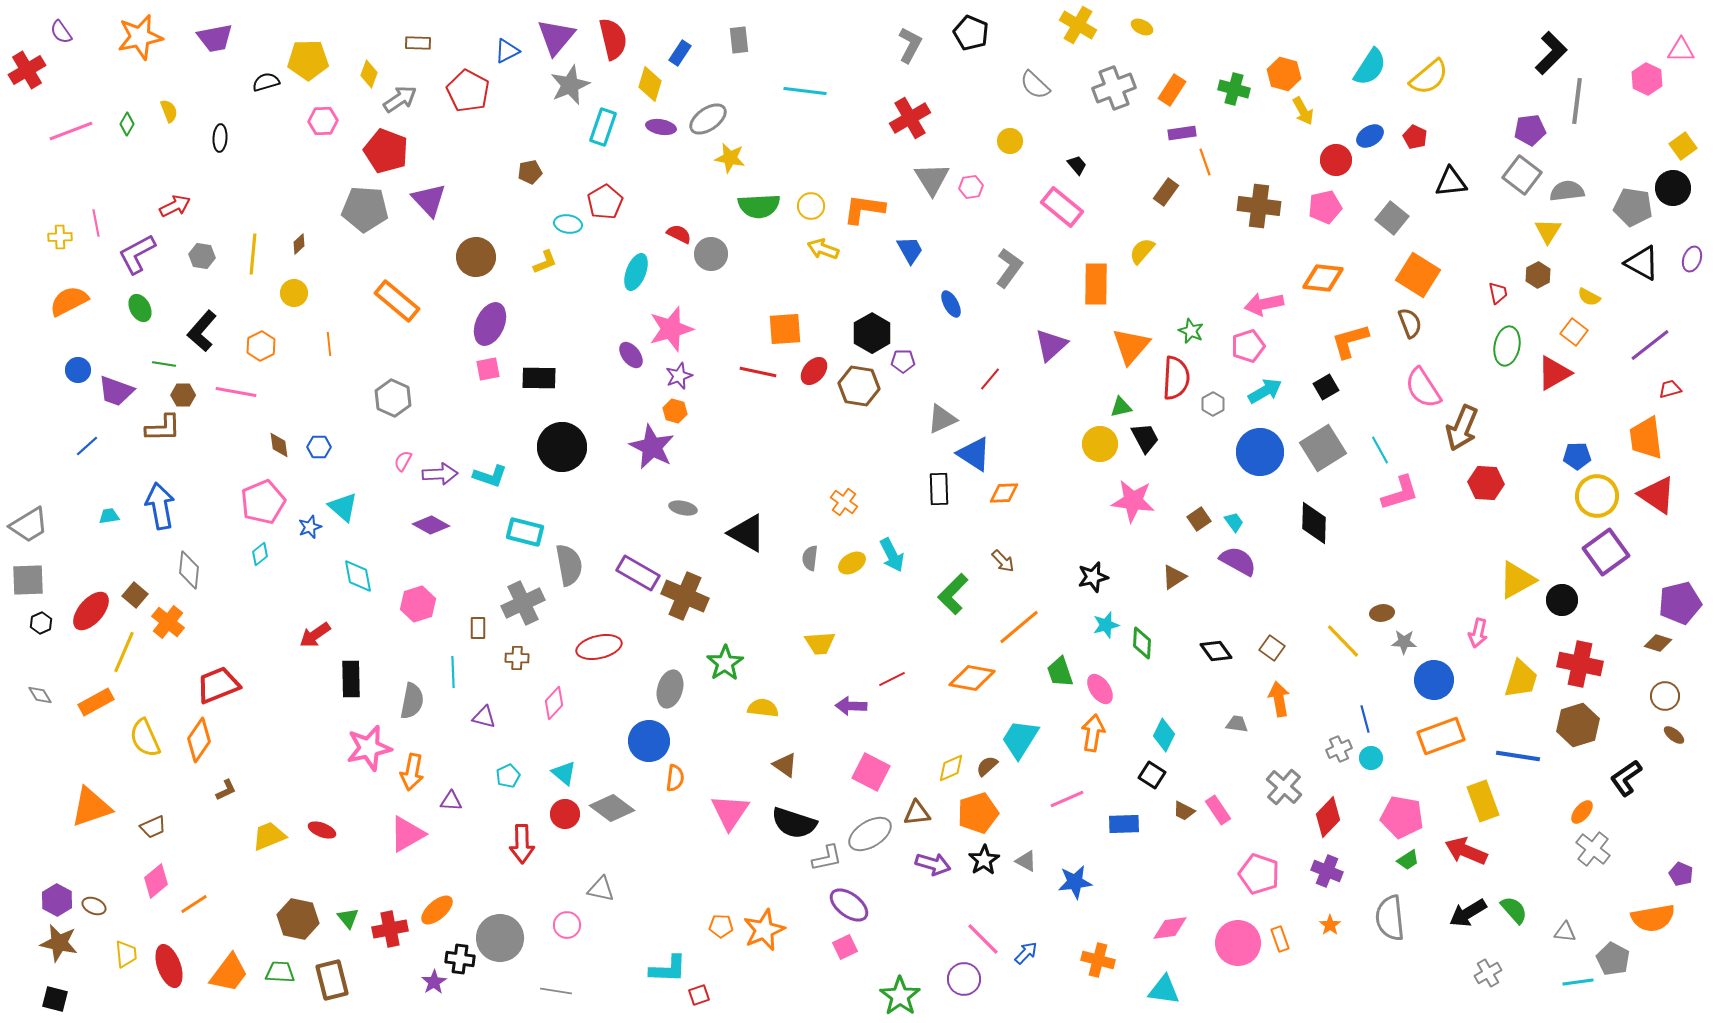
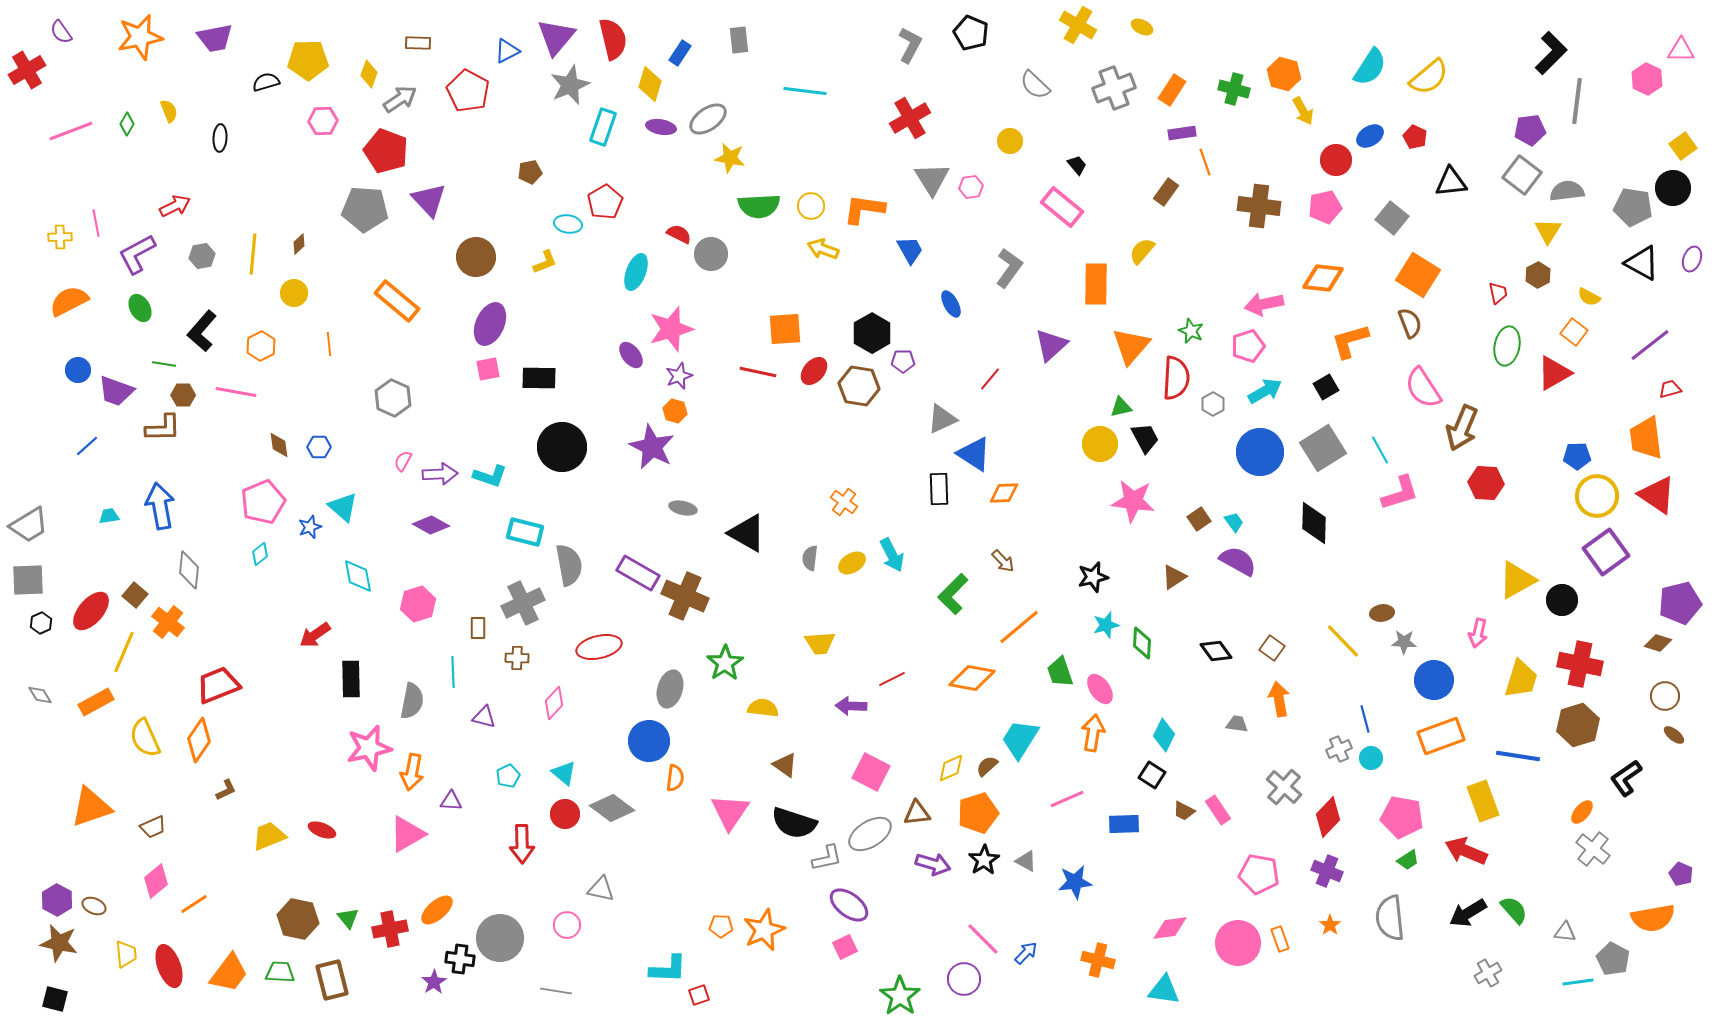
gray hexagon at (202, 256): rotated 20 degrees counterclockwise
pink pentagon at (1259, 874): rotated 9 degrees counterclockwise
